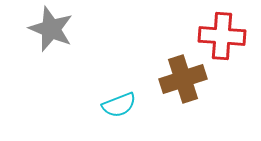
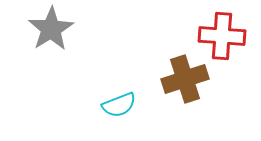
gray star: rotated 18 degrees clockwise
brown cross: moved 2 px right
